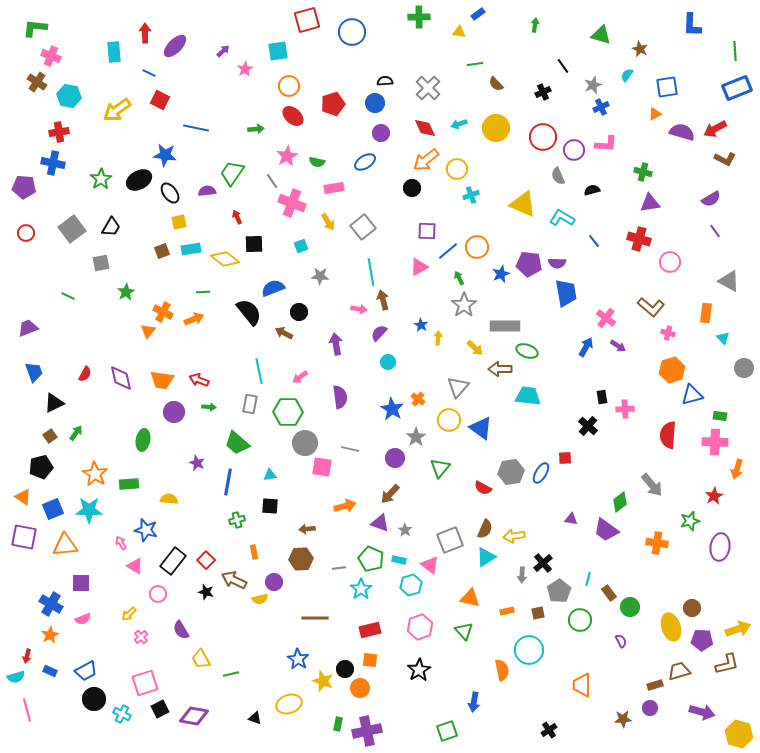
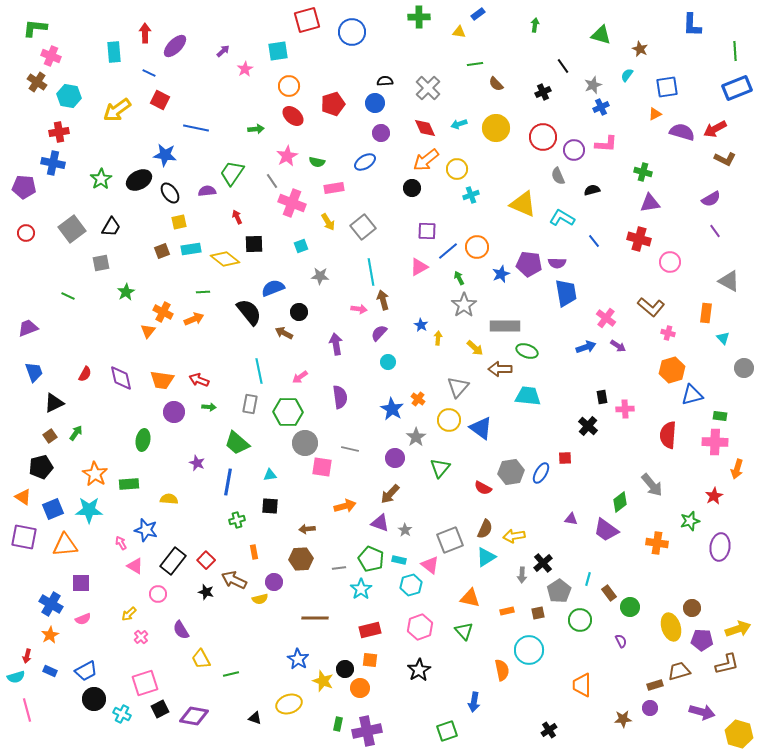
blue arrow at (586, 347): rotated 42 degrees clockwise
